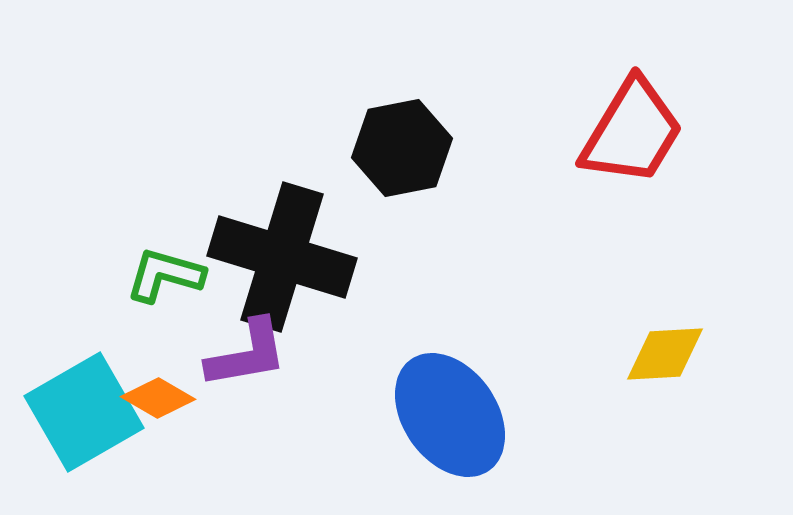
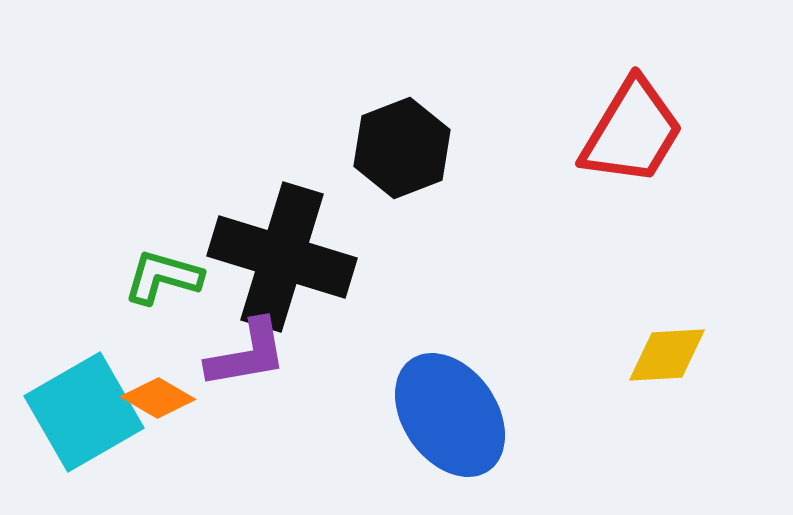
black hexagon: rotated 10 degrees counterclockwise
green L-shape: moved 2 px left, 2 px down
yellow diamond: moved 2 px right, 1 px down
